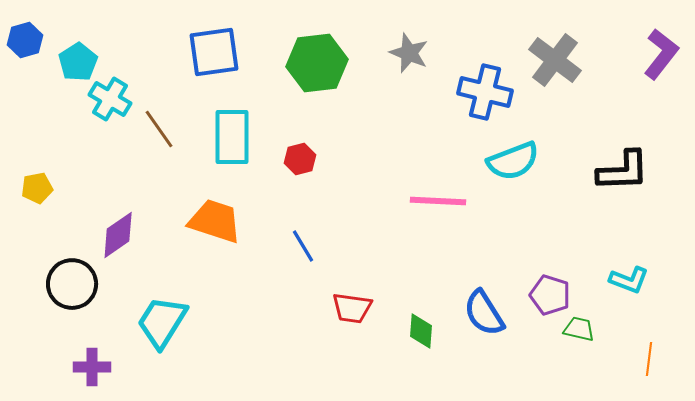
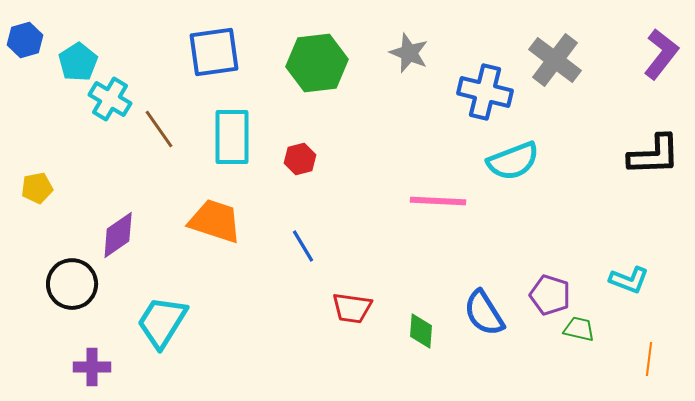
black L-shape: moved 31 px right, 16 px up
